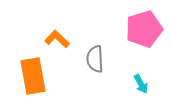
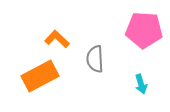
pink pentagon: moved 1 px down; rotated 21 degrees clockwise
orange rectangle: moved 7 px right; rotated 72 degrees clockwise
cyan arrow: rotated 12 degrees clockwise
